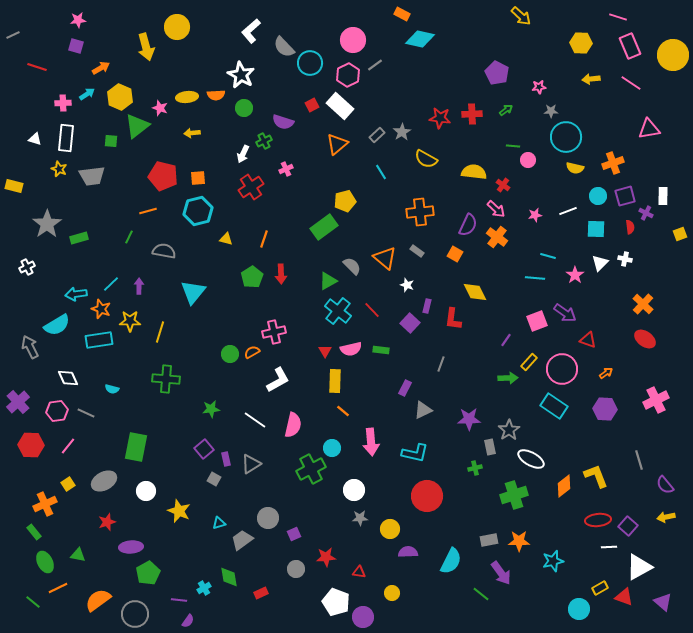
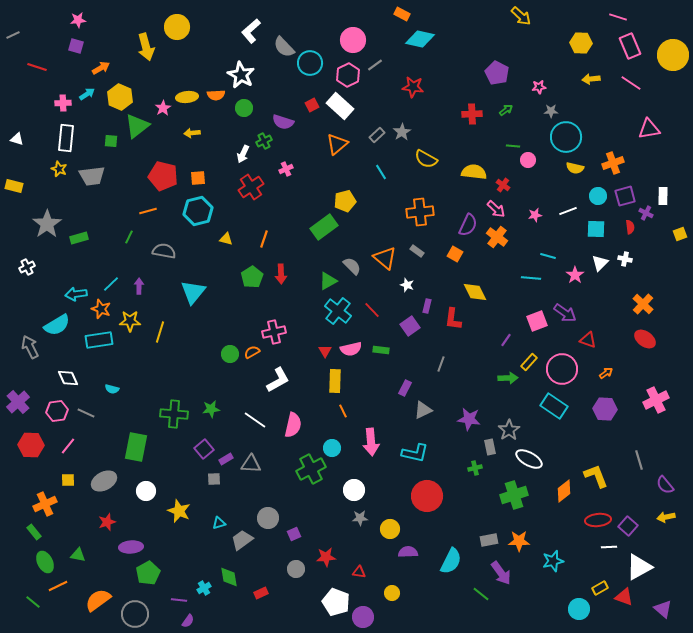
pink star at (160, 108): moved 3 px right; rotated 21 degrees clockwise
red star at (440, 118): moved 27 px left, 31 px up
white triangle at (35, 139): moved 18 px left
cyan line at (535, 278): moved 4 px left
purple square at (410, 323): moved 3 px down; rotated 12 degrees clockwise
green cross at (166, 379): moved 8 px right, 35 px down
orange line at (343, 411): rotated 24 degrees clockwise
purple star at (469, 419): rotated 10 degrees clockwise
purple rectangle at (226, 459): rotated 72 degrees clockwise
white ellipse at (531, 459): moved 2 px left
gray triangle at (251, 464): rotated 35 degrees clockwise
gray square at (214, 479): rotated 32 degrees counterclockwise
yellow square at (68, 484): moved 4 px up; rotated 32 degrees clockwise
orange diamond at (564, 486): moved 5 px down
orange line at (58, 588): moved 2 px up
purple triangle at (663, 602): moved 7 px down
